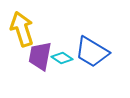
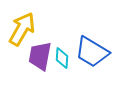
yellow arrow: rotated 48 degrees clockwise
cyan diamond: rotated 60 degrees clockwise
